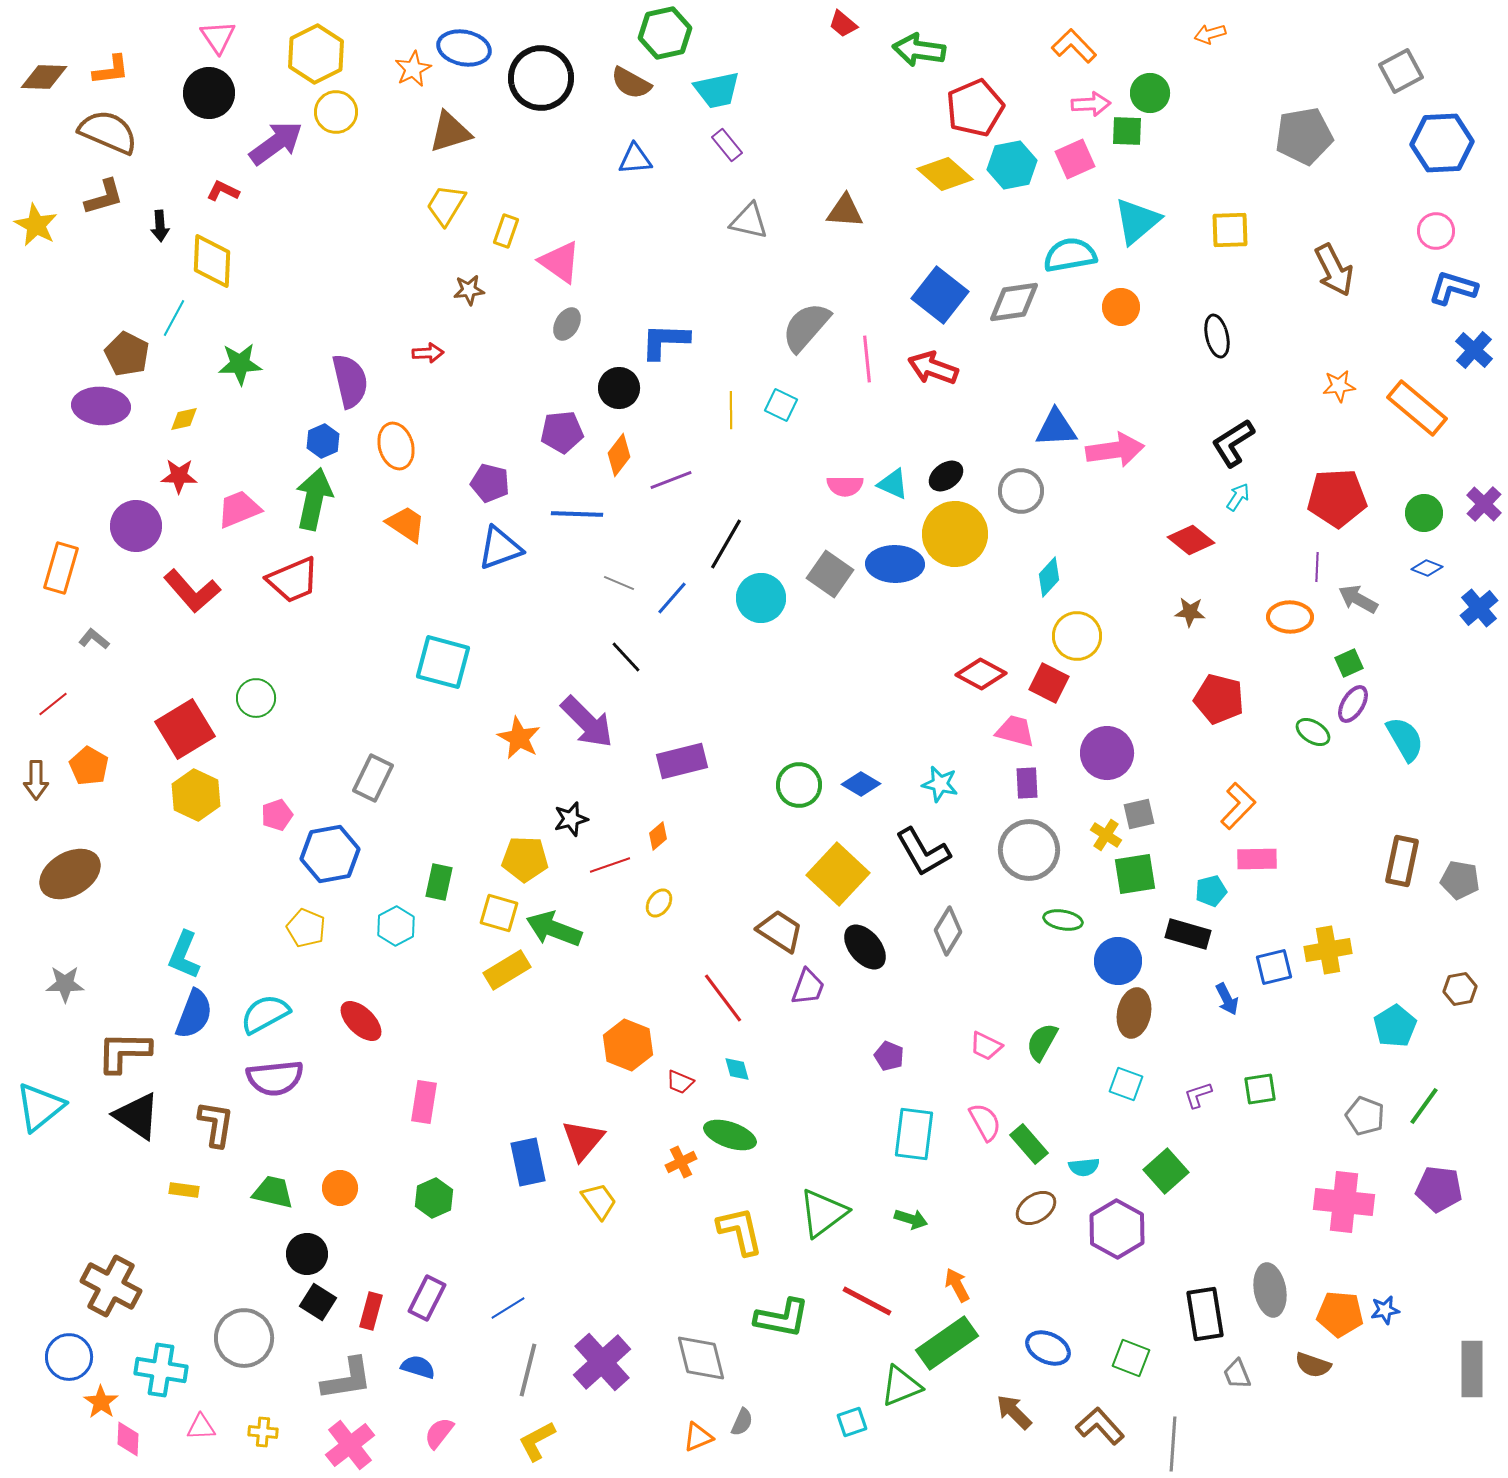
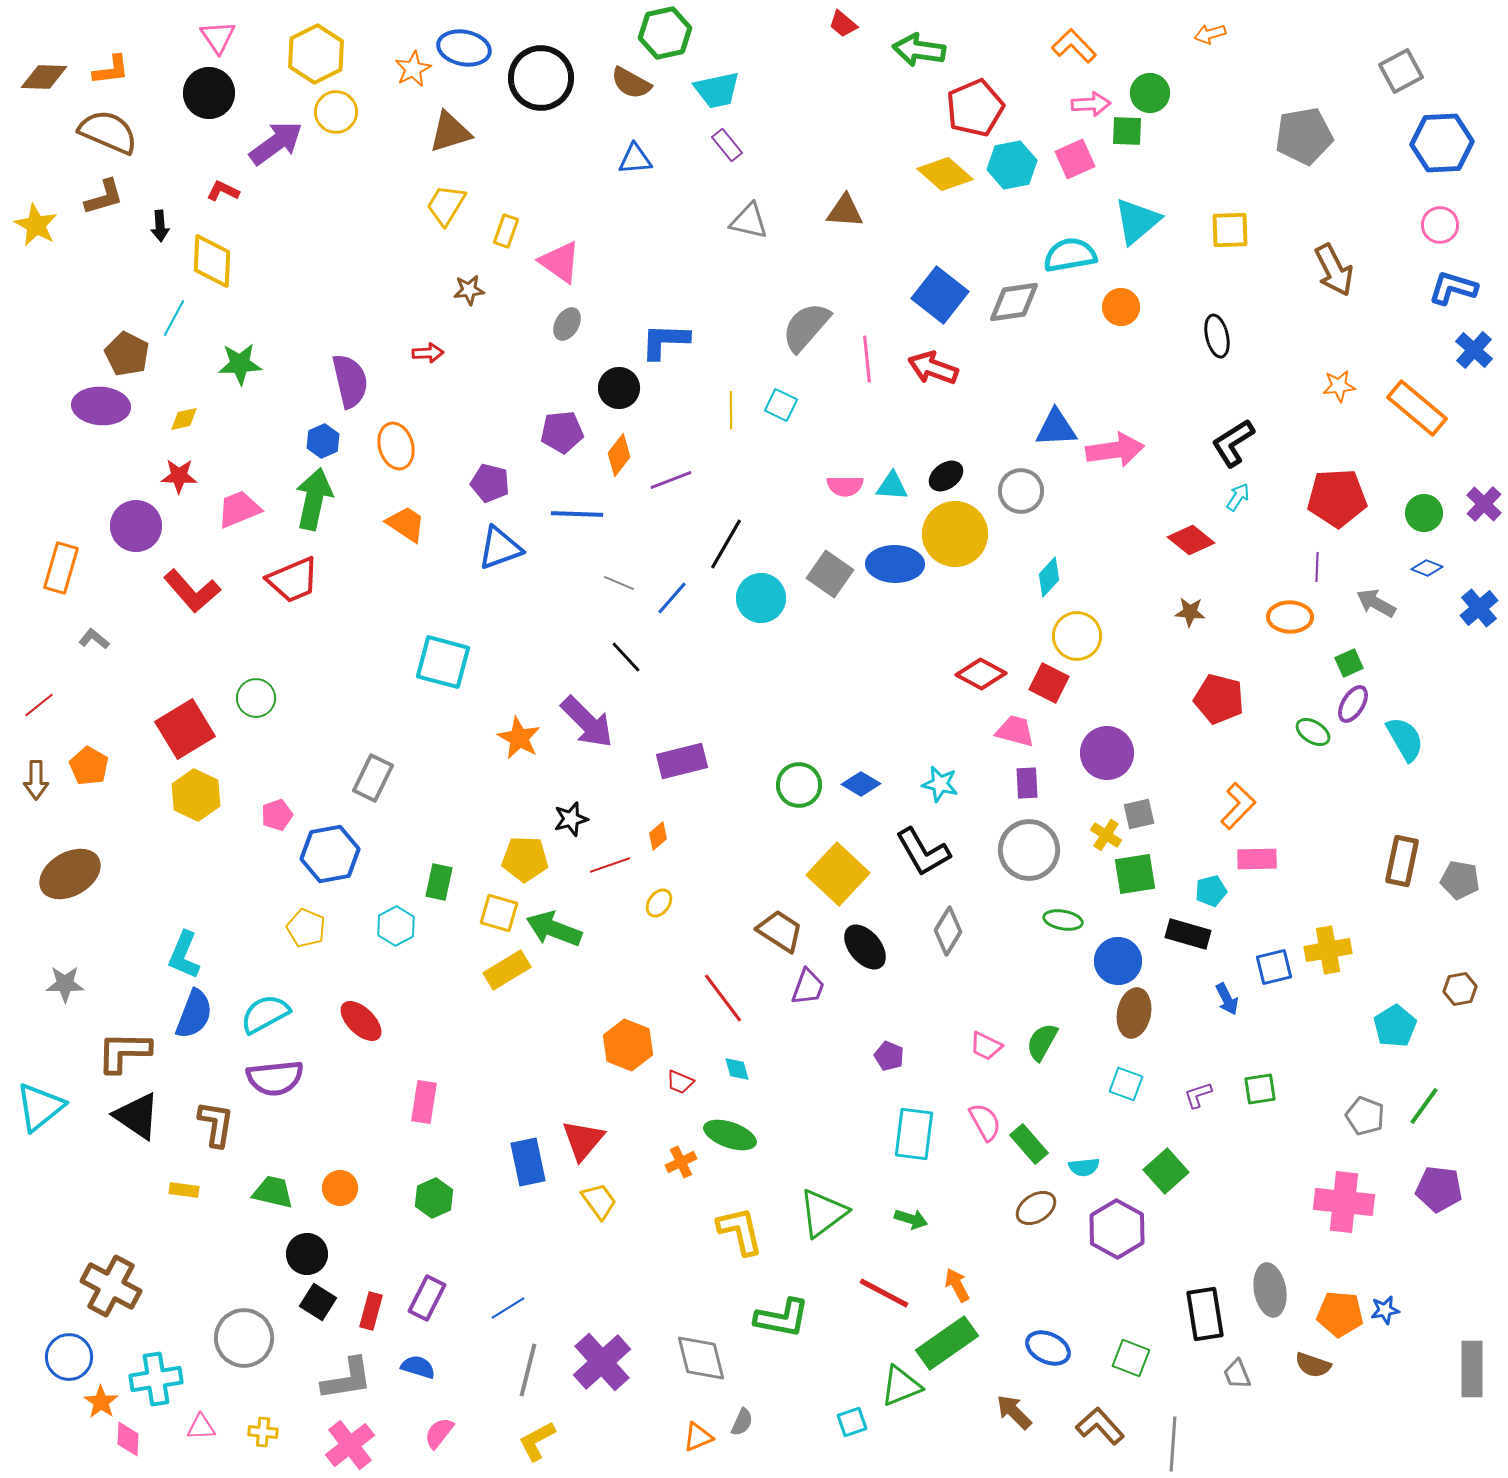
pink circle at (1436, 231): moved 4 px right, 6 px up
cyan triangle at (893, 484): moved 1 px left, 2 px down; rotated 20 degrees counterclockwise
gray arrow at (1358, 599): moved 18 px right, 4 px down
red line at (53, 704): moved 14 px left, 1 px down
red line at (867, 1301): moved 17 px right, 8 px up
cyan cross at (161, 1370): moved 5 px left, 9 px down; rotated 18 degrees counterclockwise
